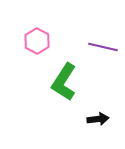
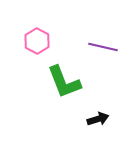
green L-shape: rotated 54 degrees counterclockwise
black arrow: rotated 10 degrees counterclockwise
